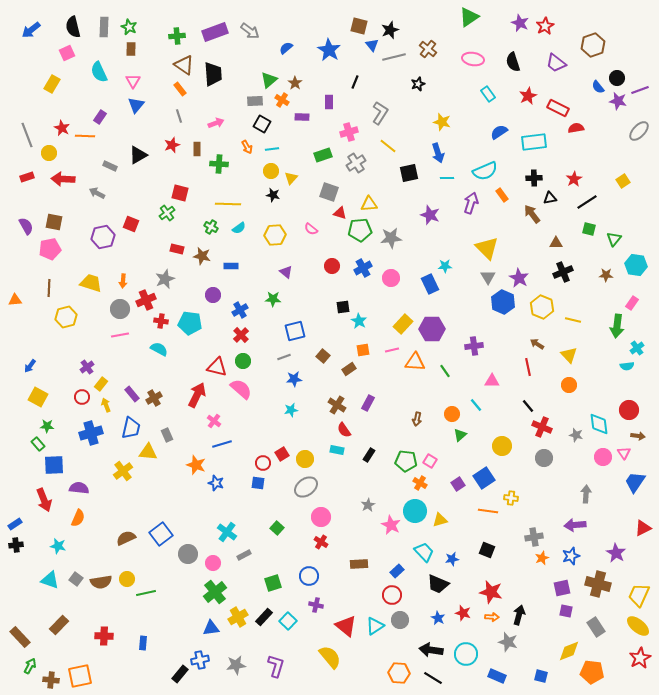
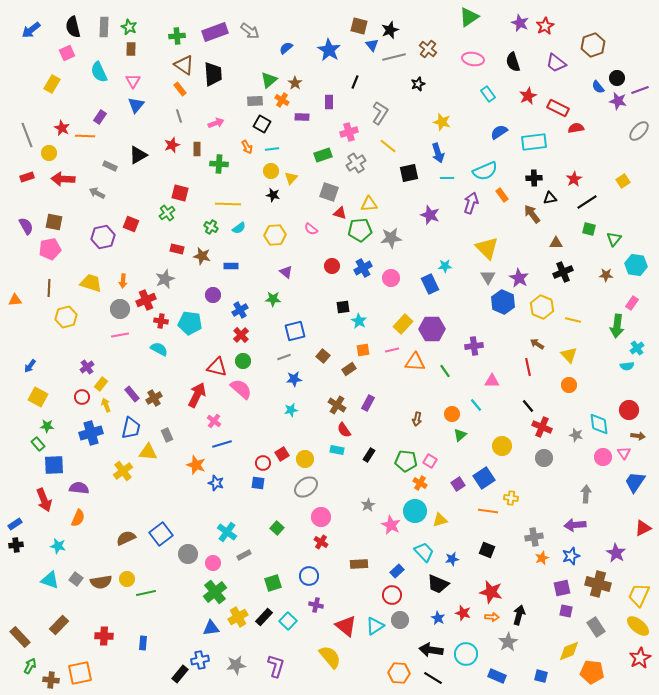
gray star at (508, 642): rotated 24 degrees clockwise
orange square at (80, 676): moved 3 px up
